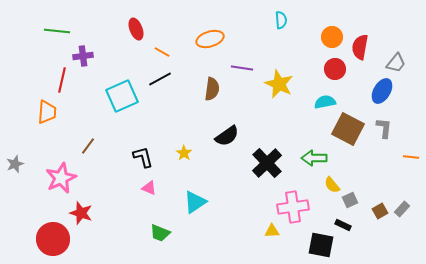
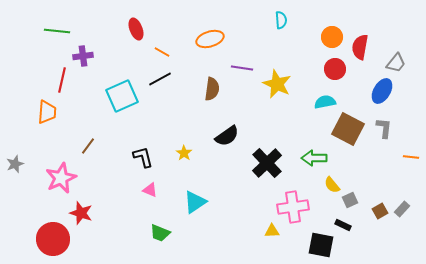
yellow star at (279, 84): moved 2 px left
pink triangle at (149, 188): moved 1 px right, 2 px down
